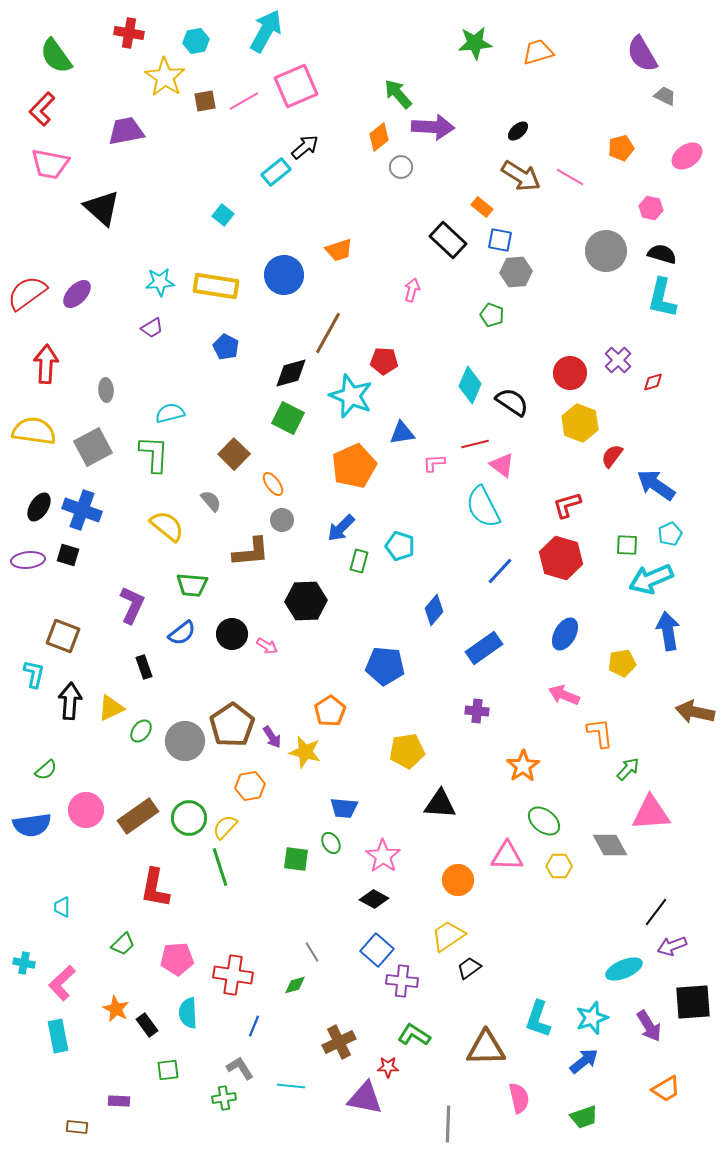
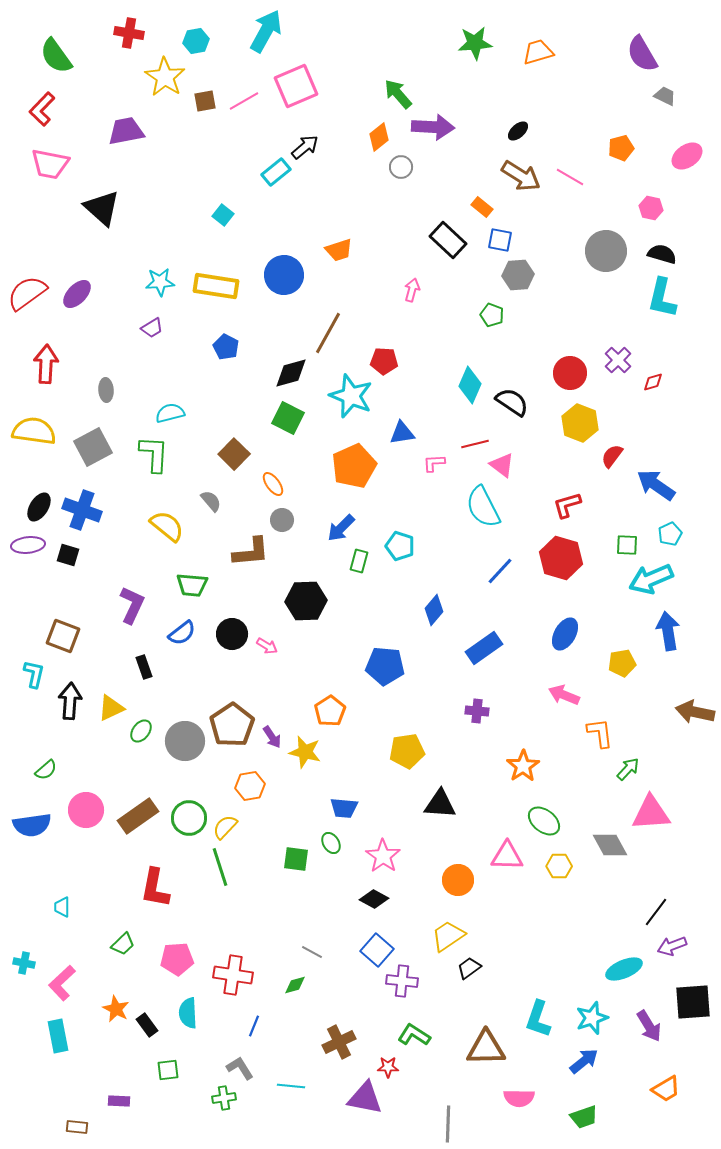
gray hexagon at (516, 272): moved 2 px right, 3 px down
purple ellipse at (28, 560): moved 15 px up
gray line at (312, 952): rotated 30 degrees counterclockwise
pink semicircle at (519, 1098): rotated 104 degrees clockwise
